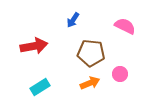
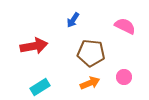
pink circle: moved 4 px right, 3 px down
